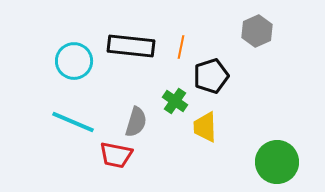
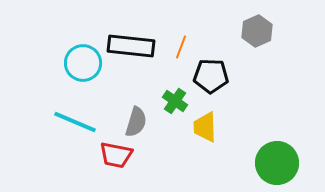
orange line: rotated 10 degrees clockwise
cyan circle: moved 9 px right, 2 px down
black pentagon: rotated 20 degrees clockwise
cyan line: moved 2 px right
green circle: moved 1 px down
